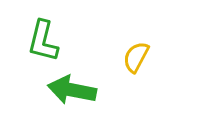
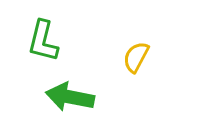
green arrow: moved 2 px left, 7 px down
